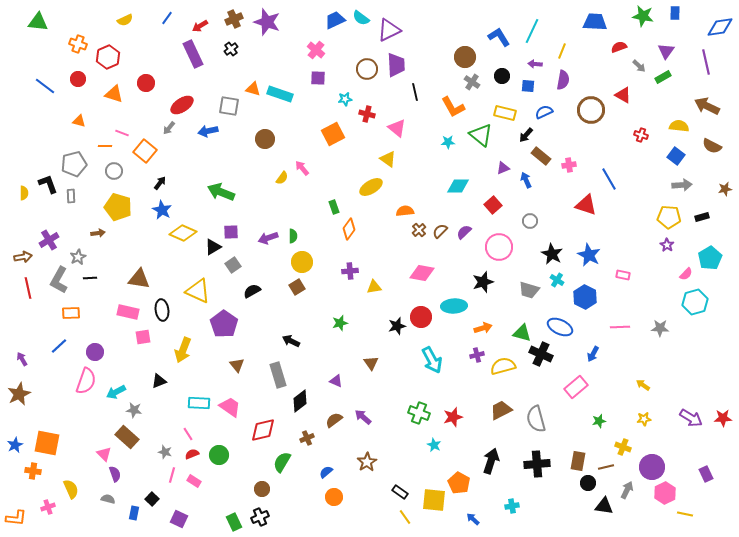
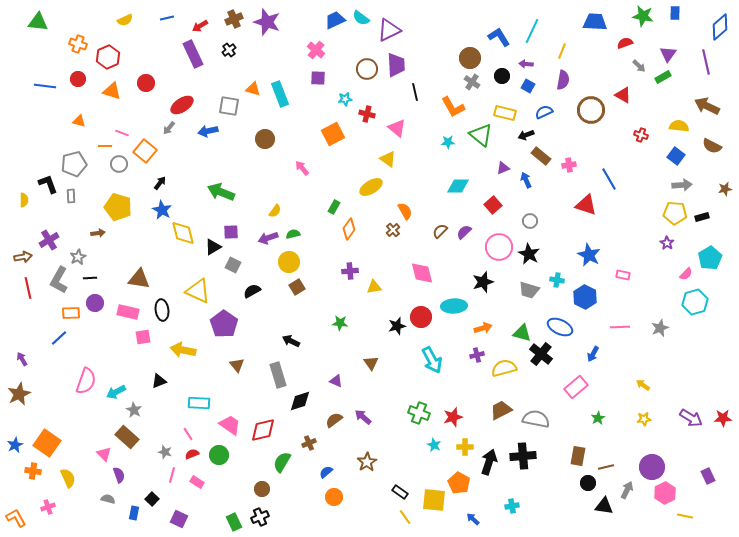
blue line at (167, 18): rotated 40 degrees clockwise
blue diamond at (720, 27): rotated 32 degrees counterclockwise
red semicircle at (619, 47): moved 6 px right, 4 px up
black cross at (231, 49): moved 2 px left, 1 px down
purple triangle at (666, 51): moved 2 px right, 3 px down
brown circle at (465, 57): moved 5 px right, 1 px down
purple arrow at (535, 64): moved 9 px left
blue line at (45, 86): rotated 30 degrees counterclockwise
blue square at (528, 86): rotated 24 degrees clockwise
orange triangle at (114, 94): moved 2 px left, 3 px up
cyan rectangle at (280, 94): rotated 50 degrees clockwise
black arrow at (526, 135): rotated 28 degrees clockwise
gray circle at (114, 171): moved 5 px right, 7 px up
yellow semicircle at (282, 178): moved 7 px left, 33 px down
yellow semicircle at (24, 193): moved 7 px down
green rectangle at (334, 207): rotated 48 degrees clockwise
orange semicircle at (405, 211): rotated 66 degrees clockwise
yellow pentagon at (669, 217): moved 6 px right, 4 px up
brown cross at (419, 230): moved 26 px left
yellow diamond at (183, 233): rotated 52 degrees clockwise
green semicircle at (293, 236): moved 2 px up; rotated 104 degrees counterclockwise
purple star at (667, 245): moved 2 px up
black star at (552, 254): moved 23 px left
yellow circle at (302, 262): moved 13 px left
gray square at (233, 265): rotated 28 degrees counterclockwise
pink diamond at (422, 273): rotated 65 degrees clockwise
cyan cross at (557, 280): rotated 24 degrees counterclockwise
green star at (340, 323): rotated 21 degrees clockwise
gray star at (660, 328): rotated 24 degrees counterclockwise
blue line at (59, 346): moved 8 px up
yellow arrow at (183, 350): rotated 80 degrees clockwise
purple circle at (95, 352): moved 49 px up
black cross at (541, 354): rotated 15 degrees clockwise
yellow semicircle at (503, 366): moved 1 px right, 2 px down
black diamond at (300, 401): rotated 20 degrees clockwise
pink trapezoid at (230, 407): moved 18 px down
gray star at (134, 410): rotated 21 degrees clockwise
gray semicircle at (536, 419): rotated 116 degrees clockwise
green star at (599, 421): moved 1 px left, 3 px up; rotated 16 degrees counterclockwise
brown cross at (307, 438): moved 2 px right, 5 px down
orange square at (47, 443): rotated 24 degrees clockwise
yellow cross at (623, 447): moved 158 px left; rotated 21 degrees counterclockwise
black arrow at (491, 461): moved 2 px left, 1 px down
brown rectangle at (578, 461): moved 5 px up
black cross at (537, 464): moved 14 px left, 8 px up
purple semicircle at (115, 474): moved 4 px right, 1 px down
purple rectangle at (706, 474): moved 2 px right, 2 px down
pink rectangle at (194, 481): moved 3 px right, 1 px down
yellow semicircle at (71, 489): moved 3 px left, 11 px up
yellow line at (685, 514): moved 2 px down
orange L-shape at (16, 518): rotated 125 degrees counterclockwise
